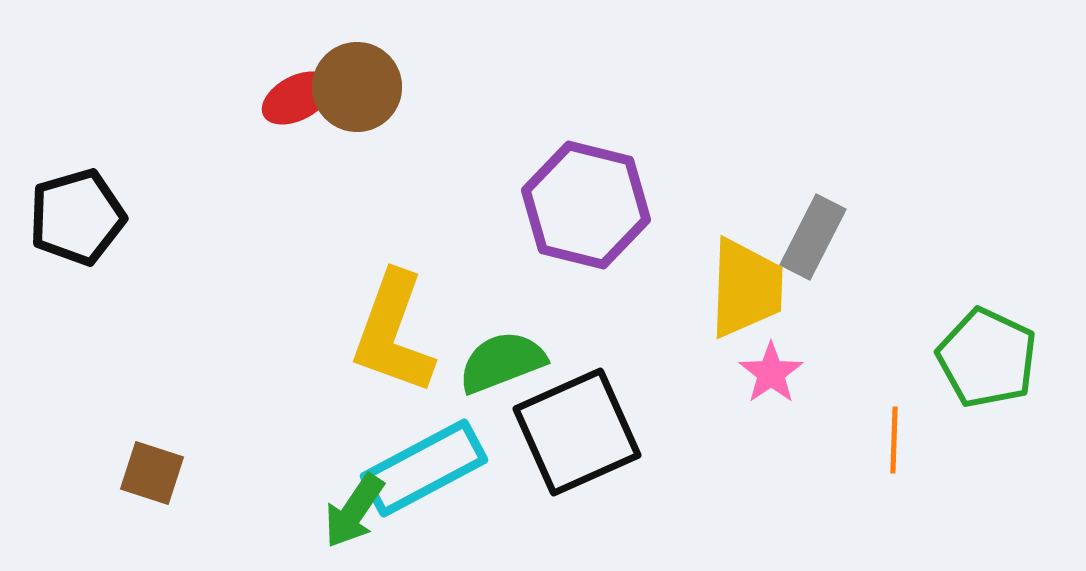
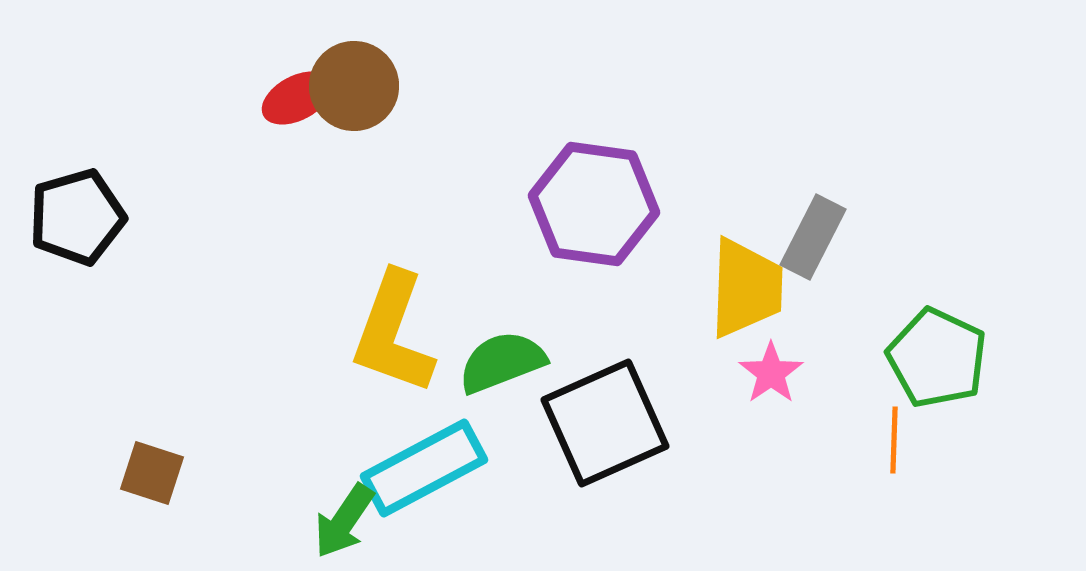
brown circle: moved 3 px left, 1 px up
purple hexagon: moved 8 px right, 1 px up; rotated 6 degrees counterclockwise
green pentagon: moved 50 px left
black square: moved 28 px right, 9 px up
green arrow: moved 10 px left, 10 px down
